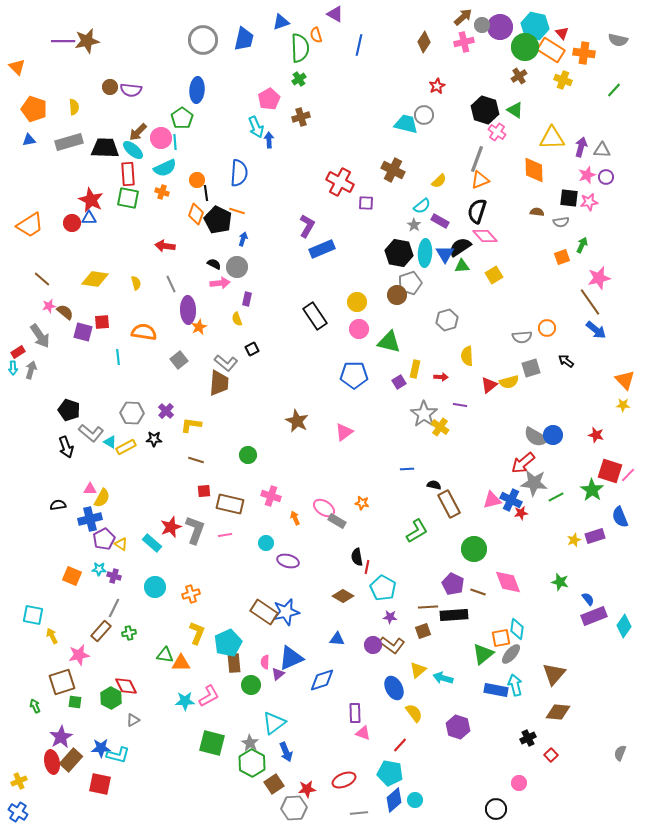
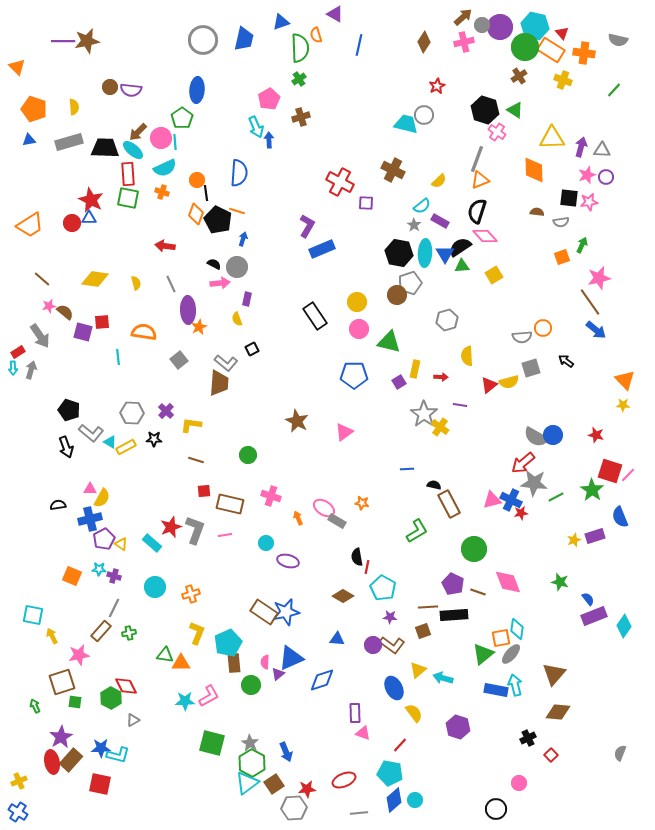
orange circle at (547, 328): moved 4 px left
orange arrow at (295, 518): moved 3 px right
cyan triangle at (274, 723): moved 27 px left, 60 px down
